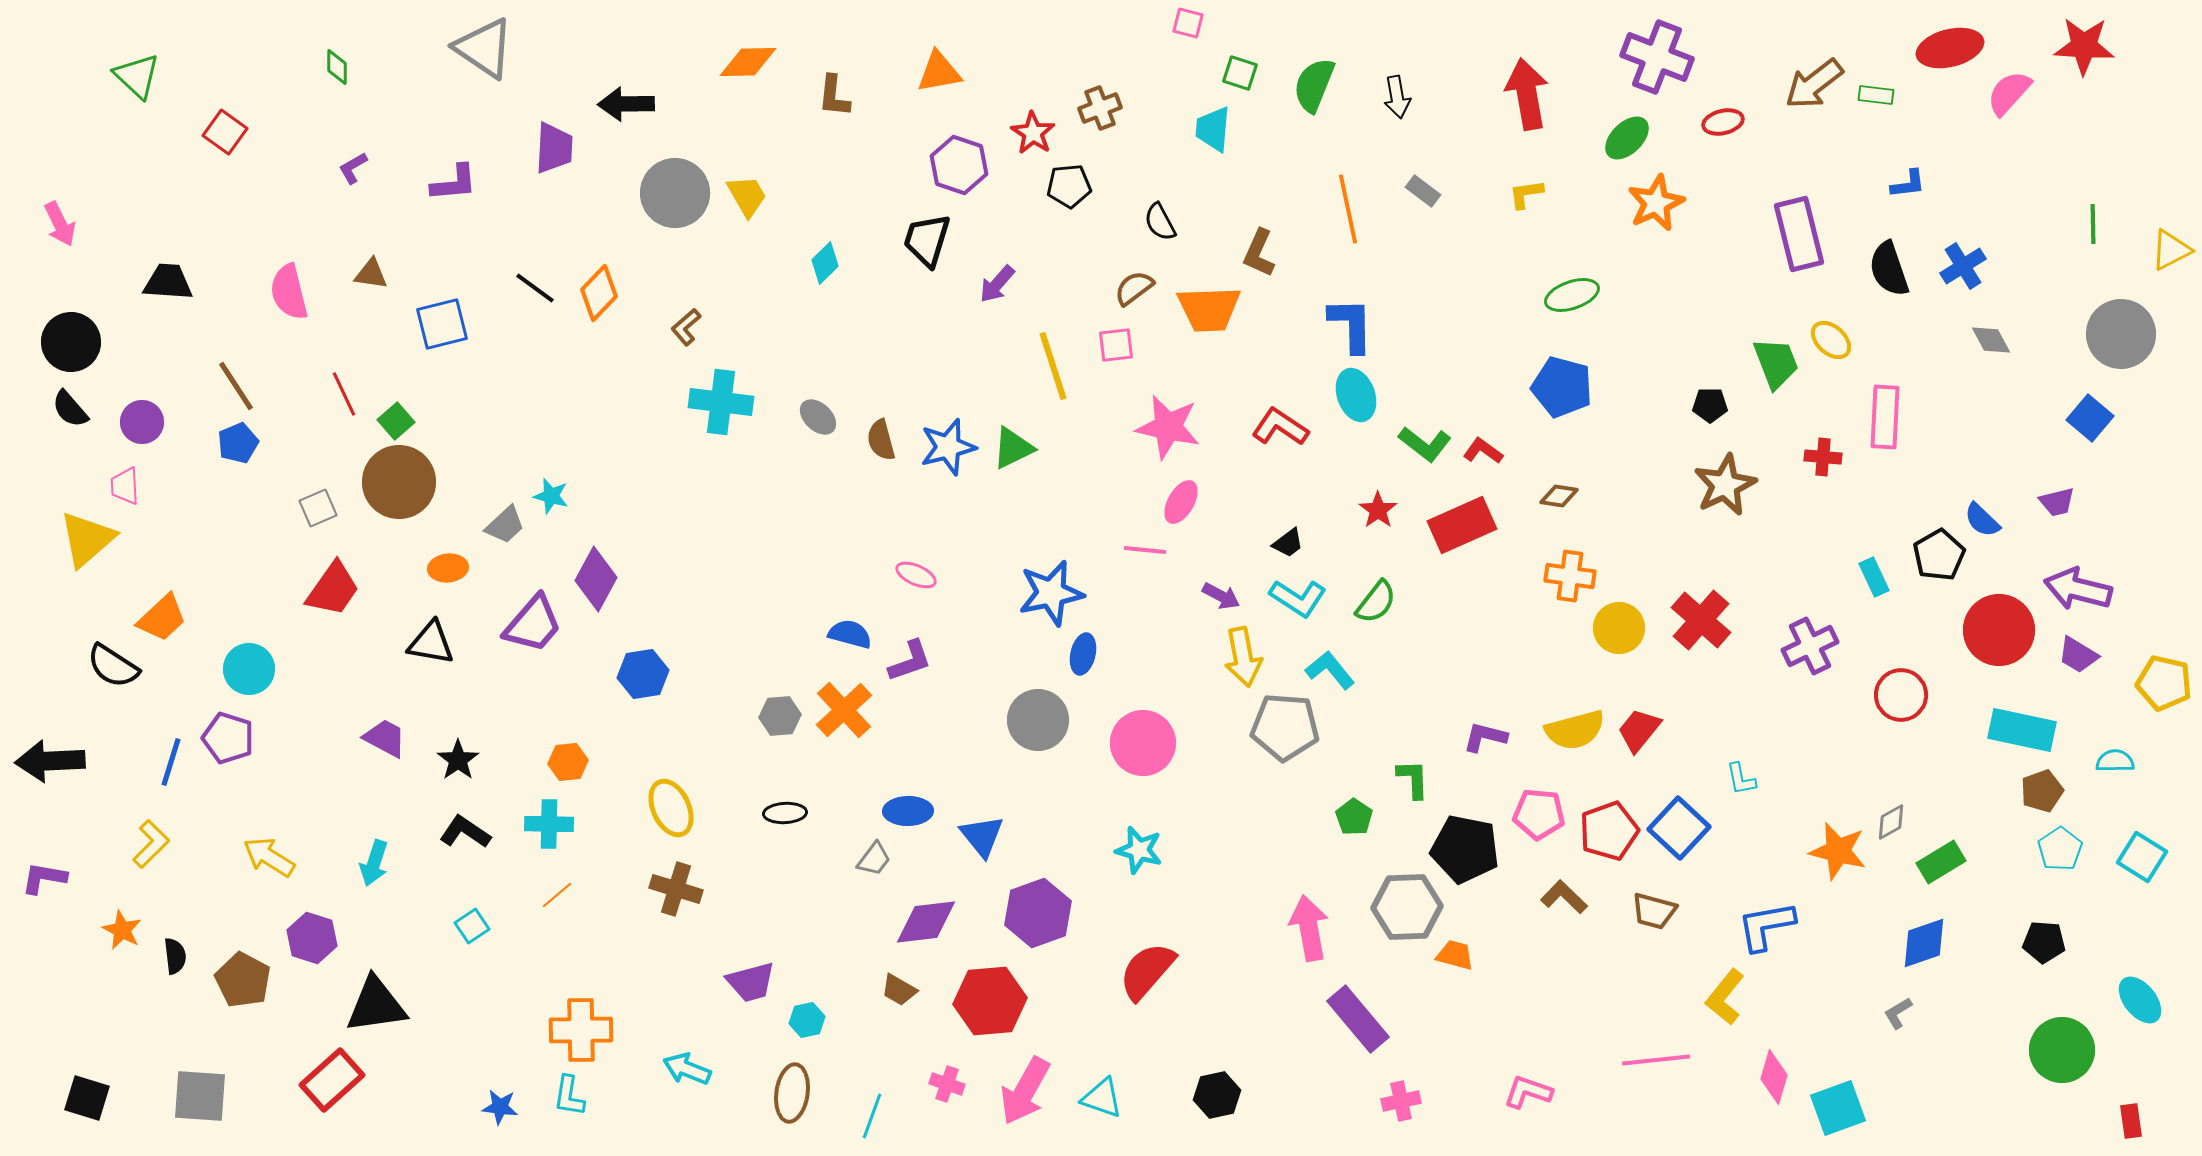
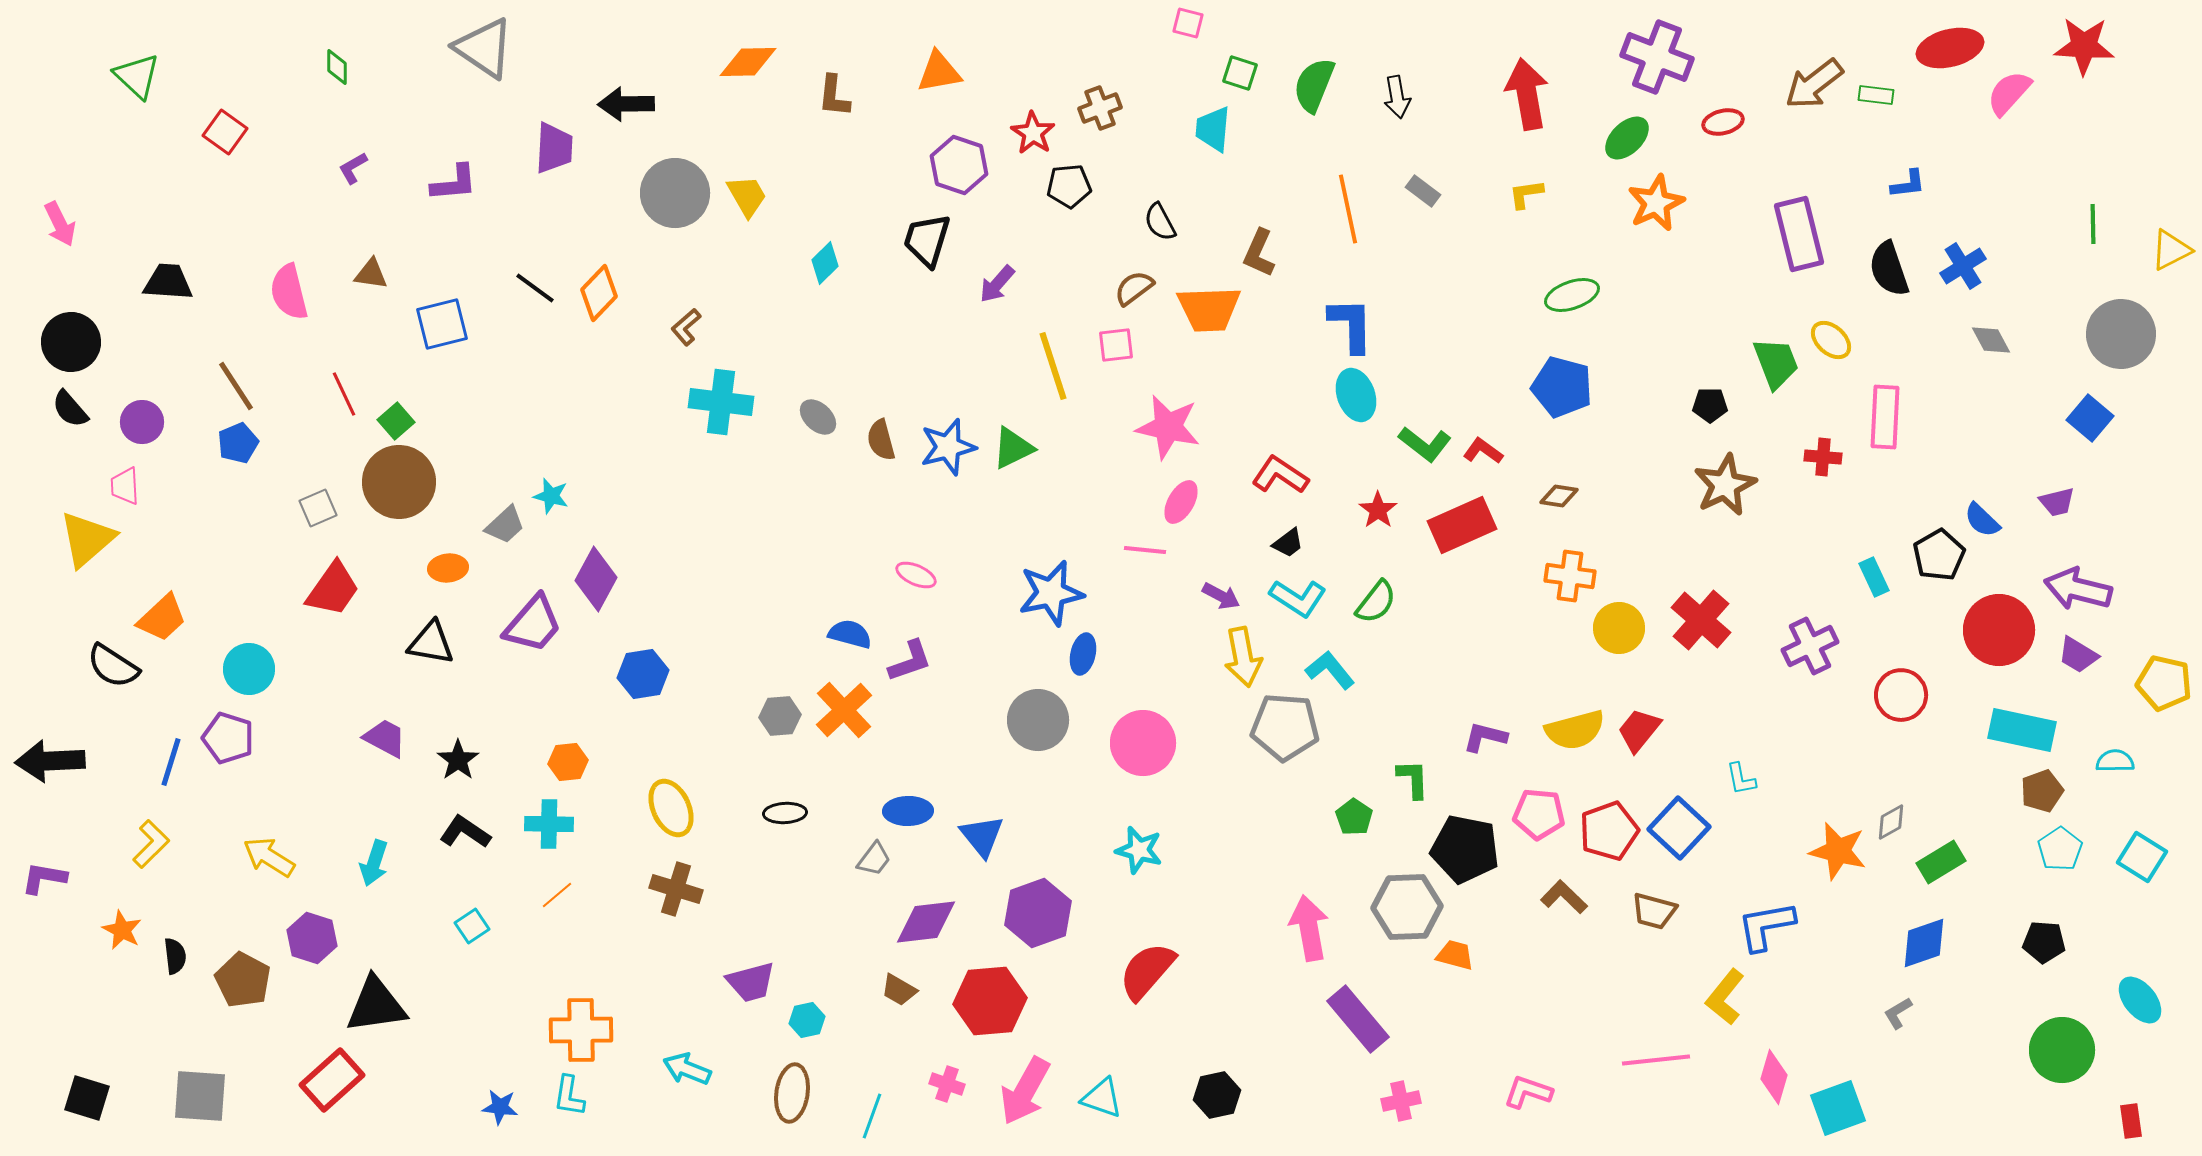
red L-shape at (1280, 427): moved 48 px down
